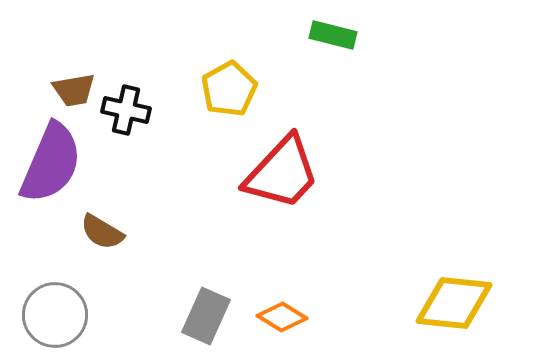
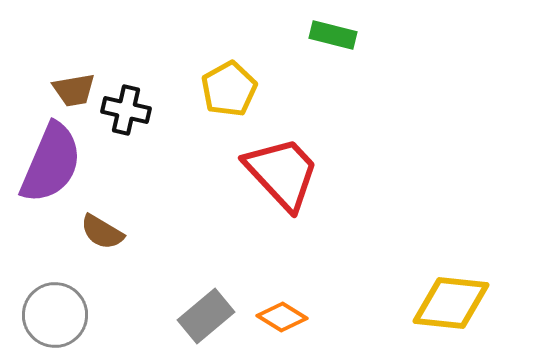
red trapezoid: rotated 86 degrees counterclockwise
yellow diamond: moved 3 px left
gray rectangle: rotated 26 degrees clockwise
